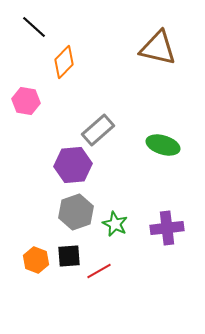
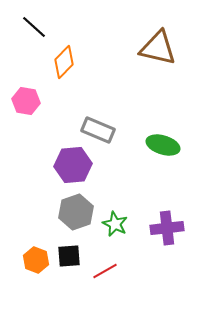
gray rectangle: rotated 64 degrees clockwise
red line: moved 6 px right
